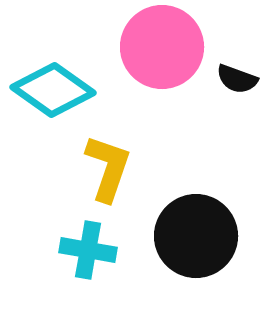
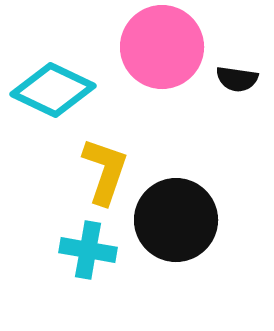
black semicircle: rotated 12 degrees counterclockwise
cyan diamond: rotated 10 degrees counterclockwise
yellow L-shape: moved 3 px left, 3 px down
black circle: moved 20 px left, 16 px up
